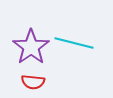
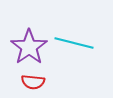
purple star: moved 2 px left
